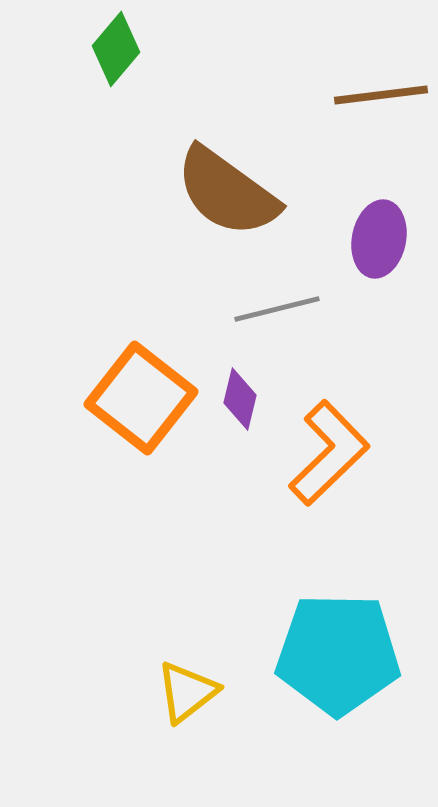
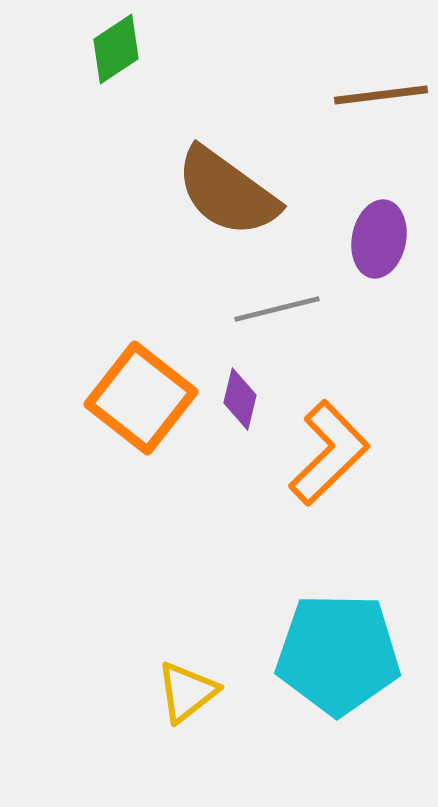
green diamond: rotated 16 degrees clockwise
